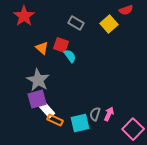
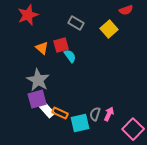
red star: moved 4 px right, 1 px up; rotated 15 degrees clockwise
yellow square: moved 5 px down
red square: rotated 35 degrees counterclockwise
orange rectangle: moved 5 px right, 7 px up
